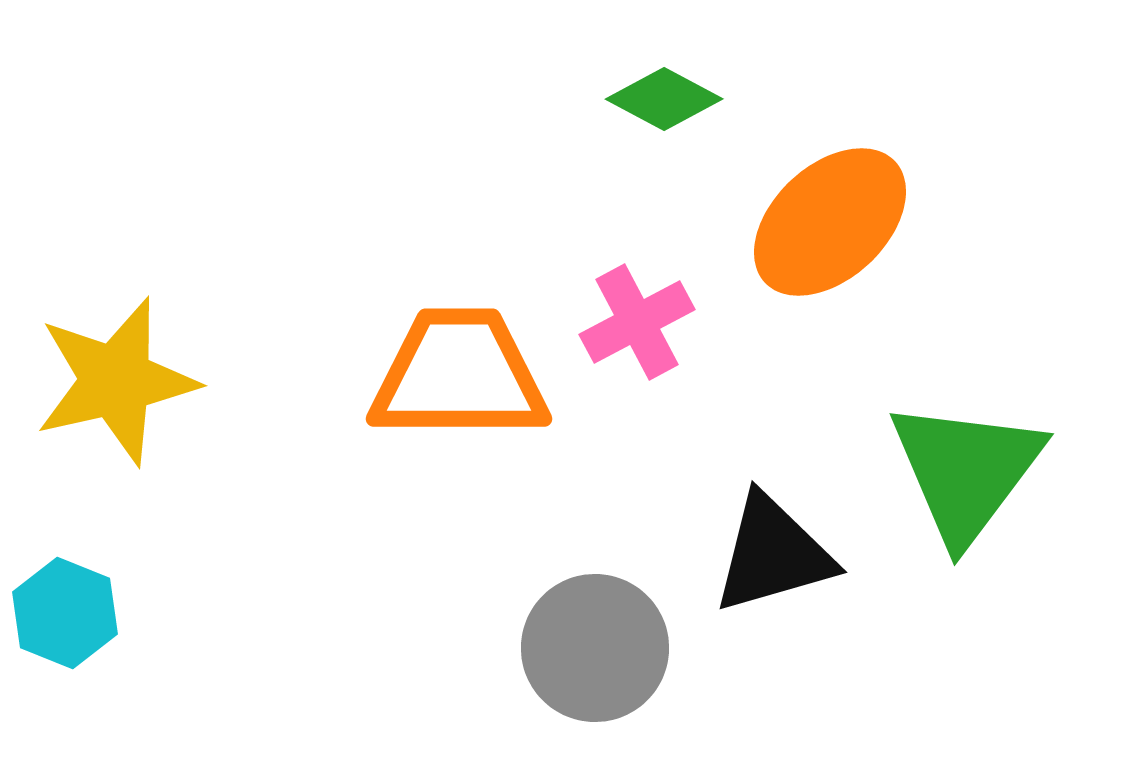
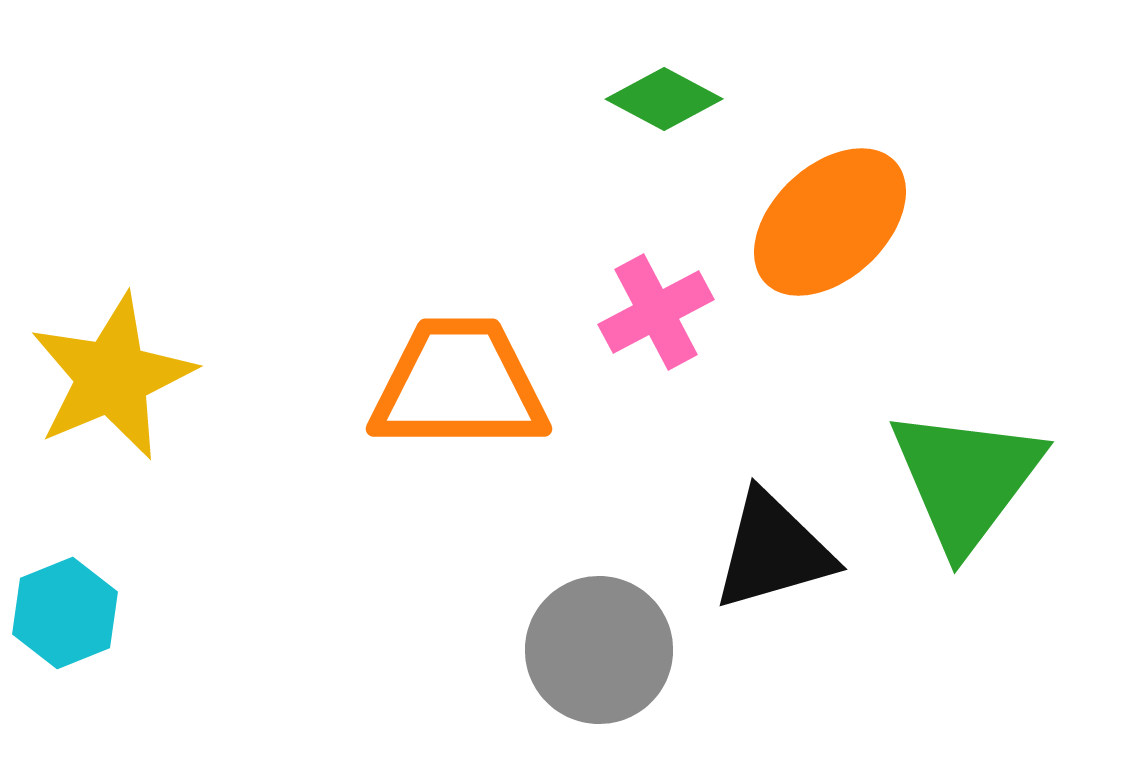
pink cross: moved 19 px right, 10 px up
orange trapezoid: moved 10 px down
yellow star: moved 4 px left, 4 px up; rotated 10 degrees counterclockwise
green triangle: moved 8 px down
black triangle: moved 3 px up
cyan hexagon: rotated 16 degrees clockwise
gray circle: moved 4 px right, 2 px down
